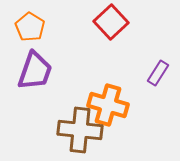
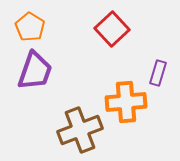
red square: moved 1 px right, 7 px down
purple rectangle: rotated 15 degrees counterclockwise
orange cross: moved 18 px right, 3 px up; rotated 21 degrees counterclockwise
brown cross: rotated 27 degrees counterclockwise
